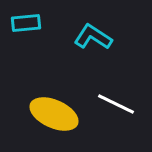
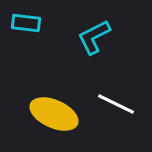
cyan rectangle: rotated 12 degrees clockwise
cyan L-shape: moved 1 px right; rotated 60 degrees counterclockwise
